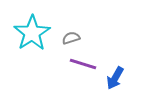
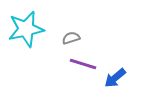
cyan star: moved 6 px left, 4 px up; rotated 21 degrees clockwise
blue arrow: rotated 20 degrees clockwise
